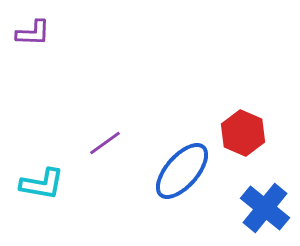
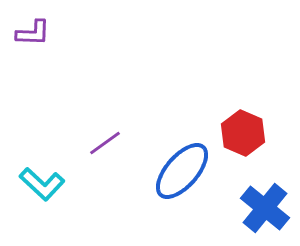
cyan L-shape: rotated 33 degrees clockwise
